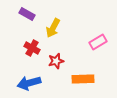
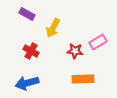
red cross: moved 1 px left, 3 px down
red star: moved 19 px right, 10 px up; rotated 21 degrees clockwise
blue arrow: moved 2 px left
